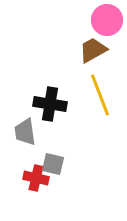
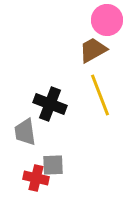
black cross: rotated 12 degrees clockwise
gray square: moved 1 px down; rotated 15 degrees counterclockwise
